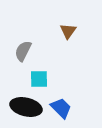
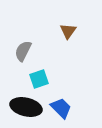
cyan square: rotated 18 degrees counterclockwise
